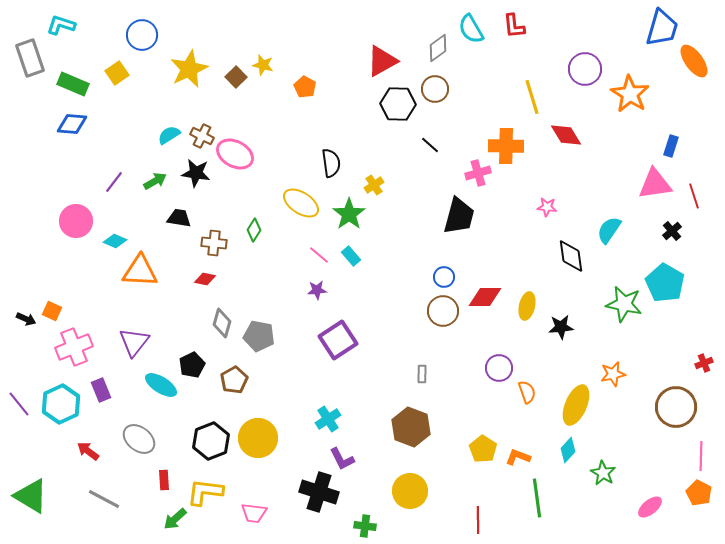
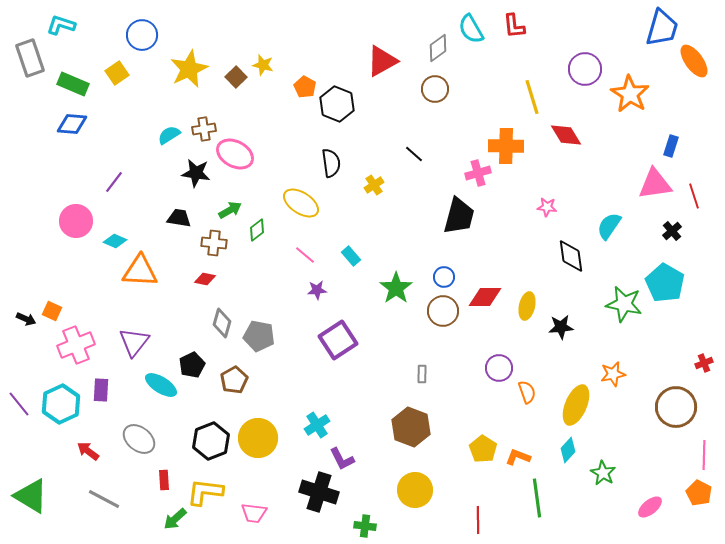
black hexagon at (398, 104): moved 61 px left; rotated 20 degrees clockwise
brown cross at (202, 136): moved 2 px right, 7 px up; rotated 35 degrees counterclockwise
black line at (430, 145): moved 16 px left, 9 px down
green arrow at (155, 181): moved 75 px right, 29 px down
green star at (349, 214): moved 47 px right, 74 px down
green diamond at (254, 230): moved 3 px right; rotated 20 degrees clockwise
cyan semicircle at (609, 230): moved 4 px up
pink line at (319, 255): moved 14 px left
pink cross at (74, 347): moved 2 px right, 2 px up
purple rectangle at (101, 390): rotated 25 degrees clockwise
cyan cross at (328, 419): moved 11 px left, 6 px down
pink line at (701, 456): moved 3 px right, 1 px up
yellow circle at (410, 491): moved 5 px right, 1 px up
